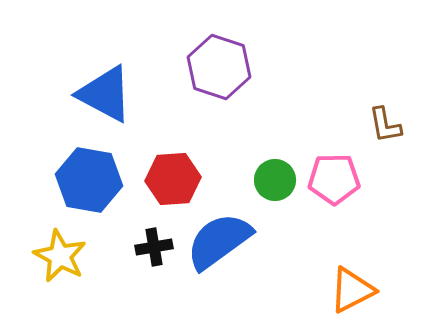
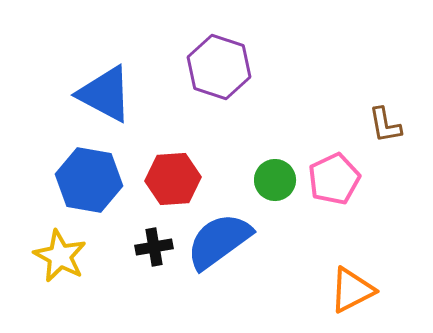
pink pentagon: rotated 24 degrees counterclockwise
